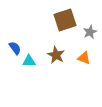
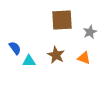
brown square: moved 3 px left; rotated 15 degrees clockwise
